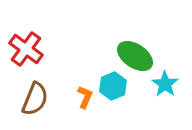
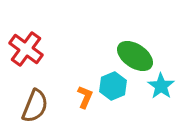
cyan star: moved 4 px left, 2 px down
brown semicircle: moved 7 px down
